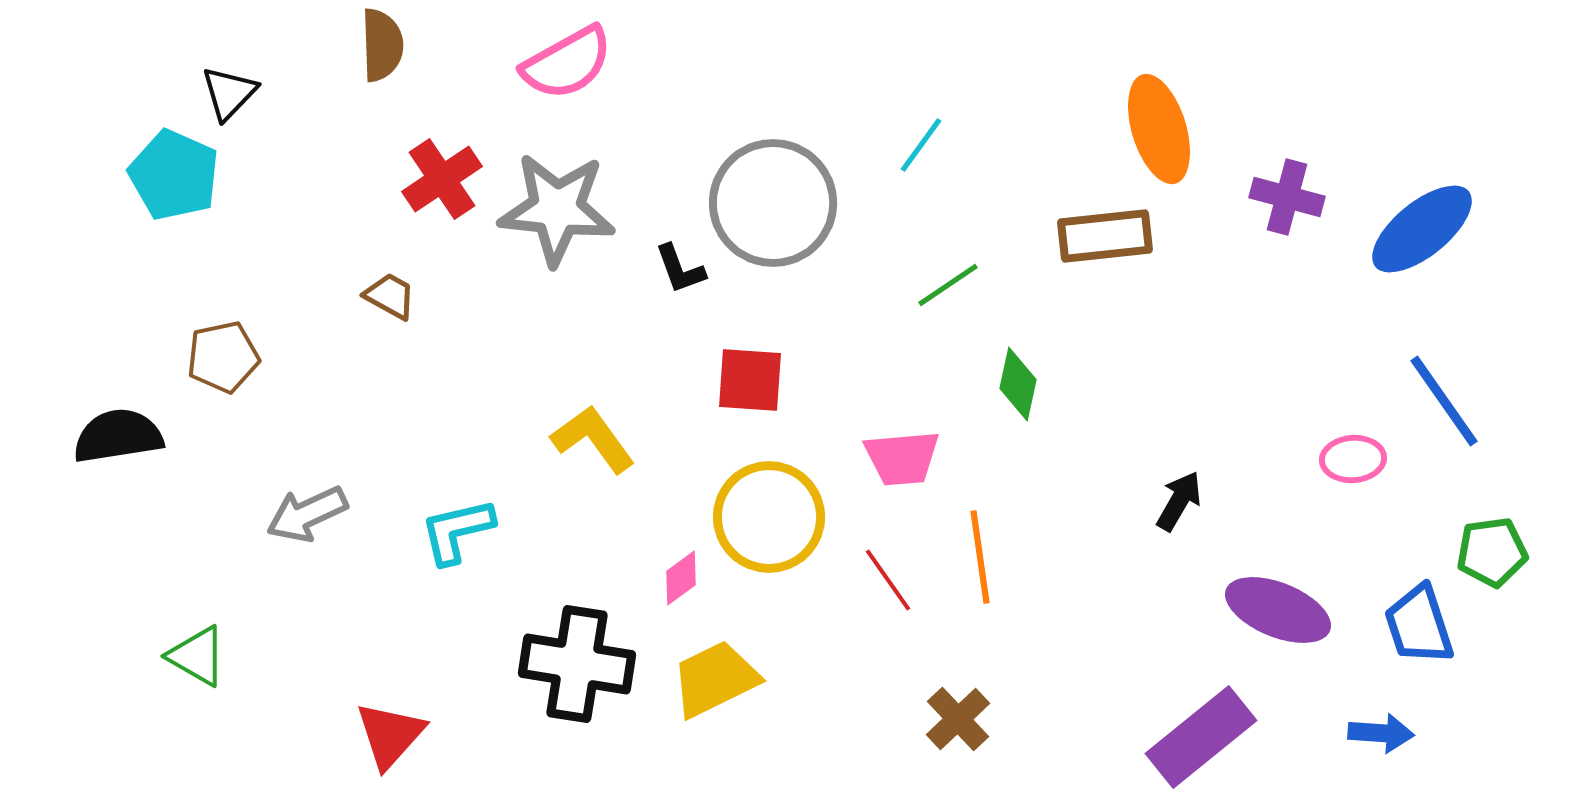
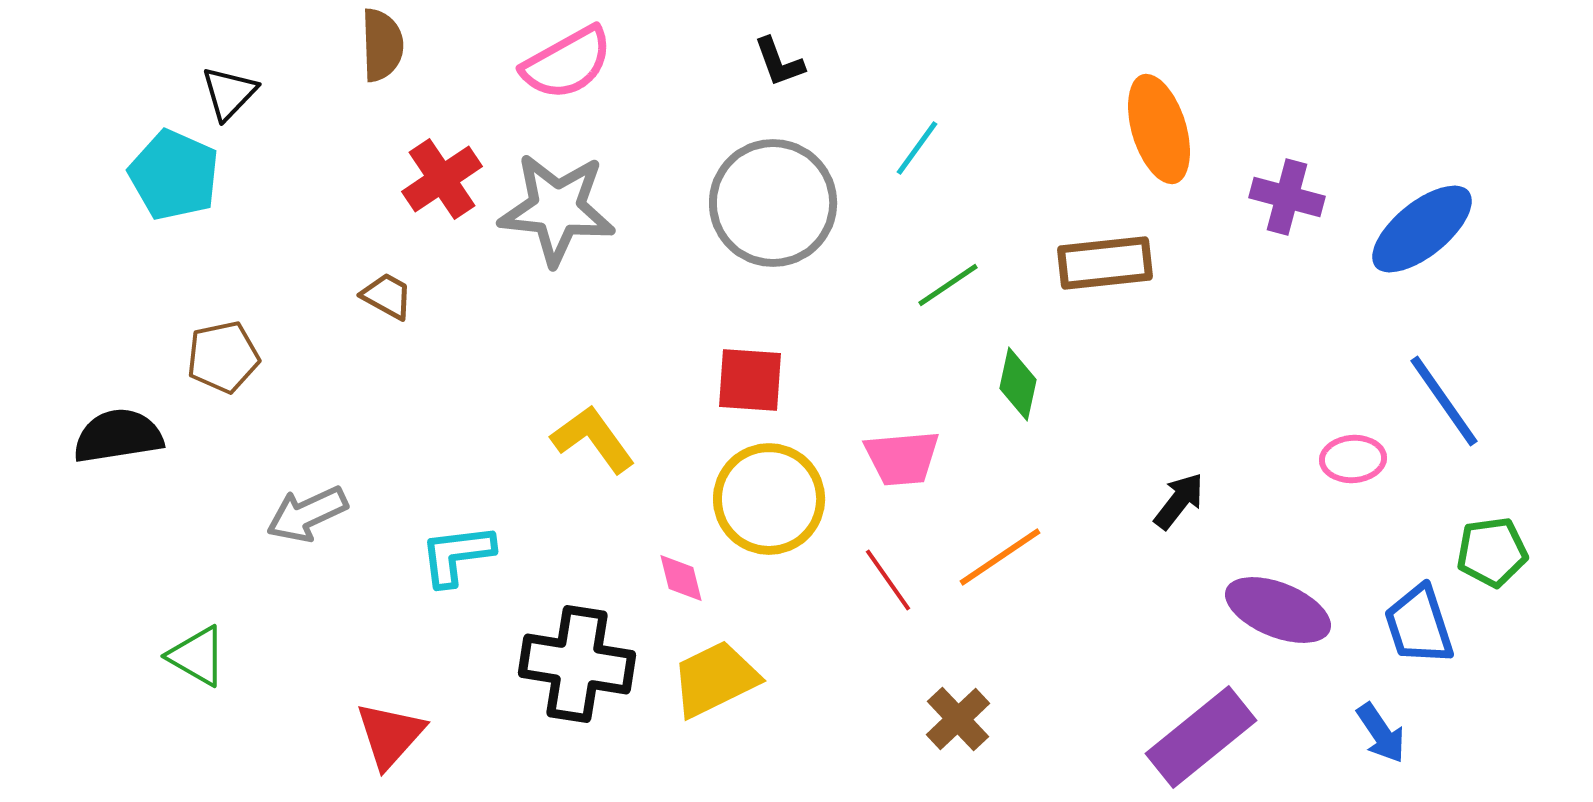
cyan line: moved 4 px left, 3 px down
brown rectangle: moved 27 px down
black L-shape: moved 99 px right, 207 px up
brown trapezoid: moved 3 px left
black arrow: rotated 8 degrees clockwise
yellow circle: moved 18 px up
cyan L-shape: moved 24 px down; rotated 6 degrees clockwise
orange line: moved 20 px right; rotated 64 degrees clockwise
pink diamond: rotated 68 degrees counterclockwise
blue arrow: rotated 52 degrees clockwise
